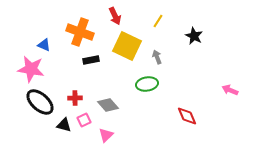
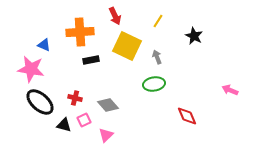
orange cross: rotated 24 degrees counterclockwise
green ellipse: moved 7 px right
red cross: rotated 16 degrees clockwise
